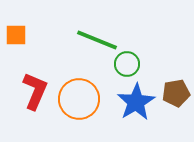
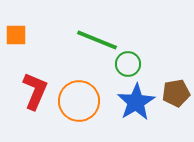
green circle: moved 1 px right
orange circle: moved 2 px down
